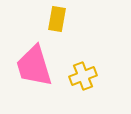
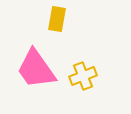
pink trapezoid: moved 2 px right, 3 px down; rotated 18 degrees counterclockwise
